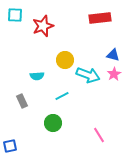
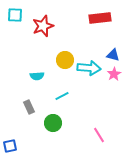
cyan arrow: moved 1 px right, 7 px up; rotated 15 degrees counterclockwise
gray rectangle: moved 7 px right, 6 px down
